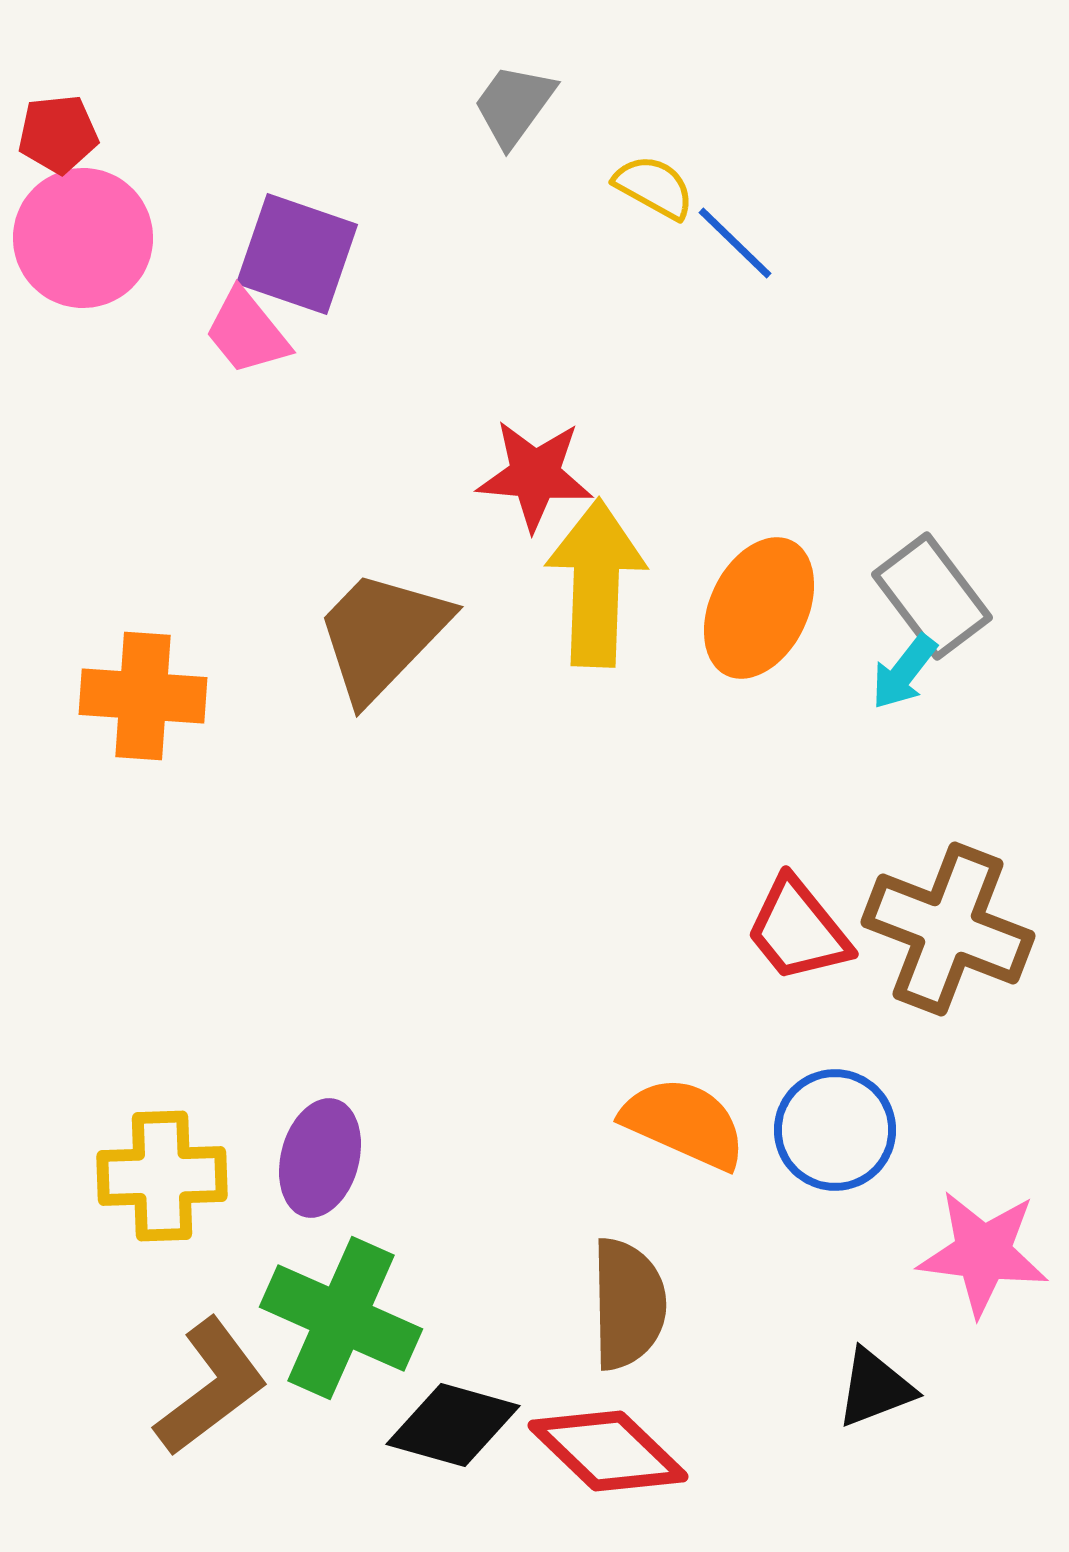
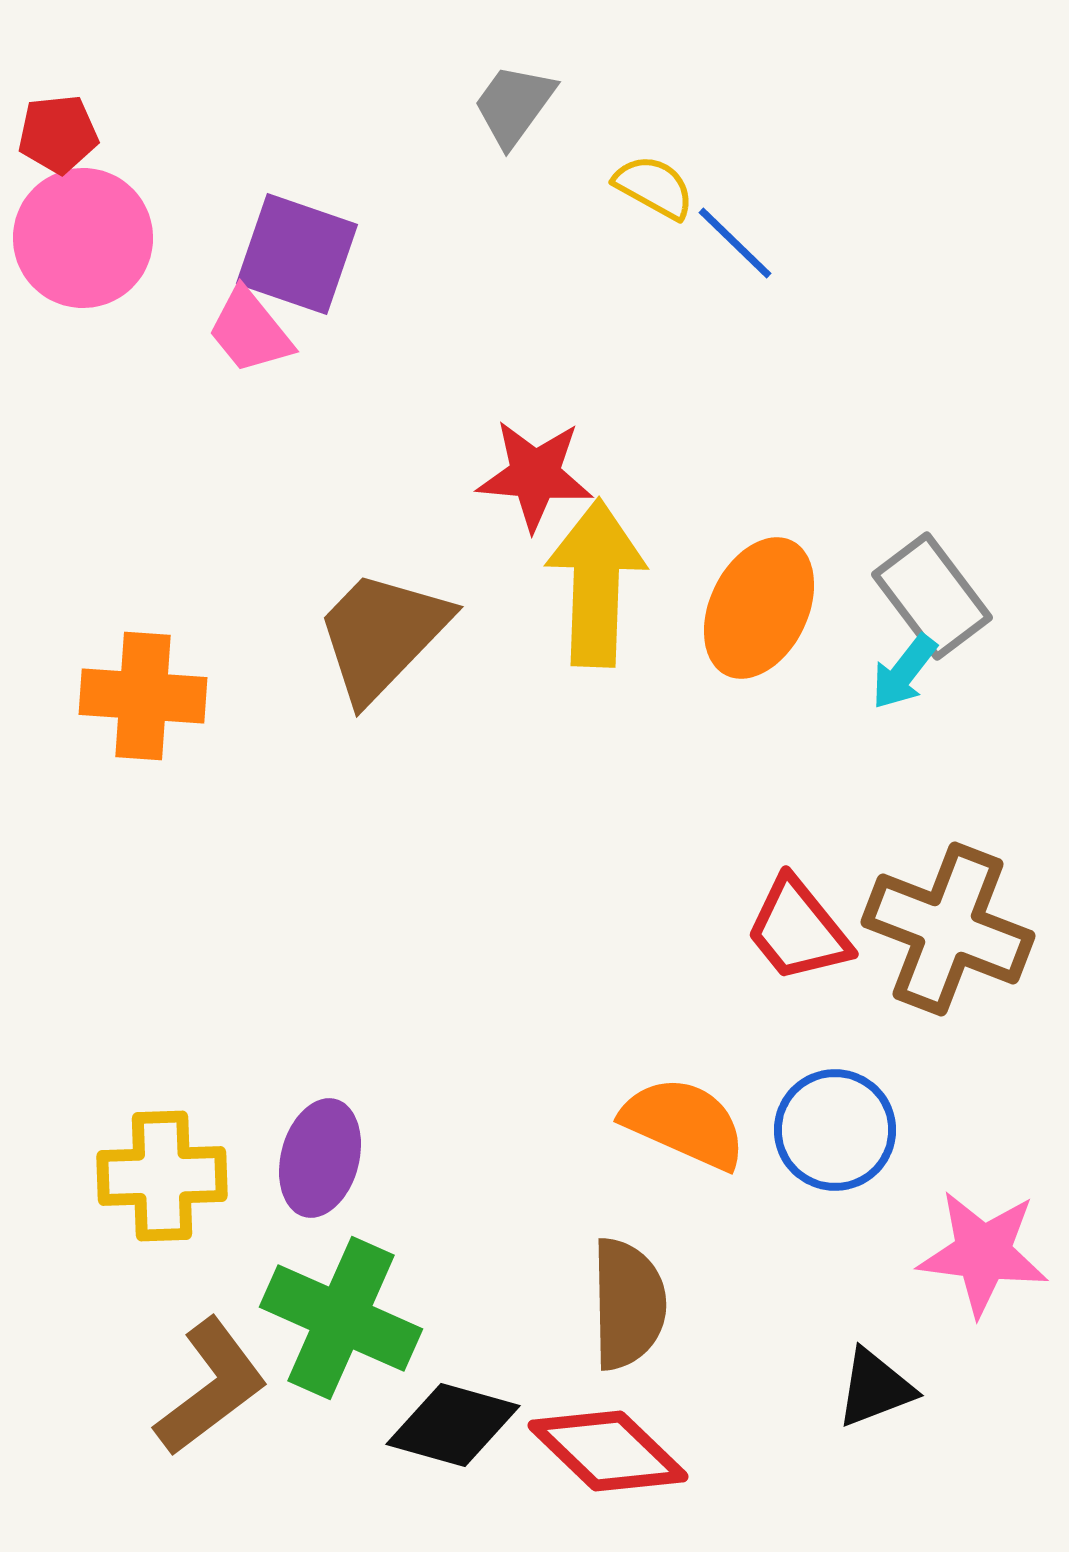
pink trapezoid: moved 3 px right, 1 px up
